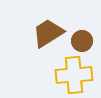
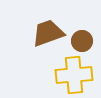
brown trapezoid: rotated 12 degrees clockwise
